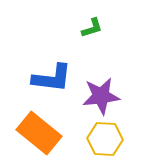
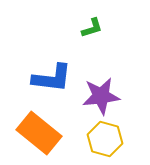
yellow hexagon: rotated 12 degrees clockwise
